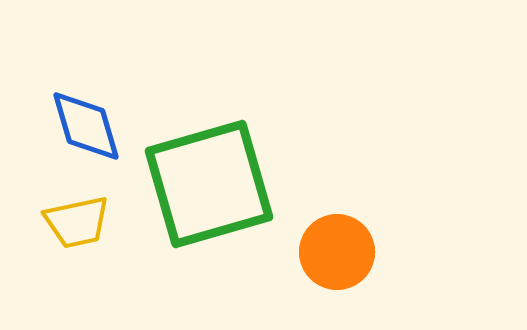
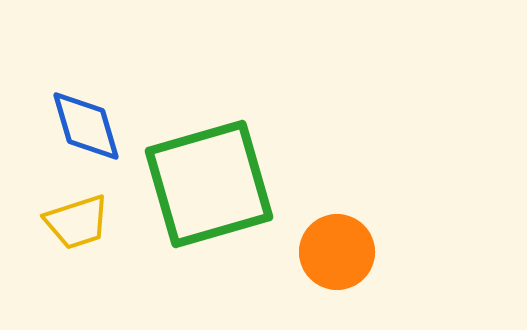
yellow trapezoid: rotated 6 degrees counterclockwise
